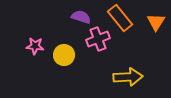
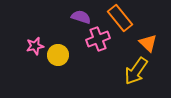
orange triangle: moved 8 px left, 21 px down; rotated 18 degrees counterclockwise
pink star: rotated 18 degrees counterclockwise
yellow circle: moved 6 px left
yellow arrow: moved 8 px right, 6 px up; rotated 128 degrees clockwise
